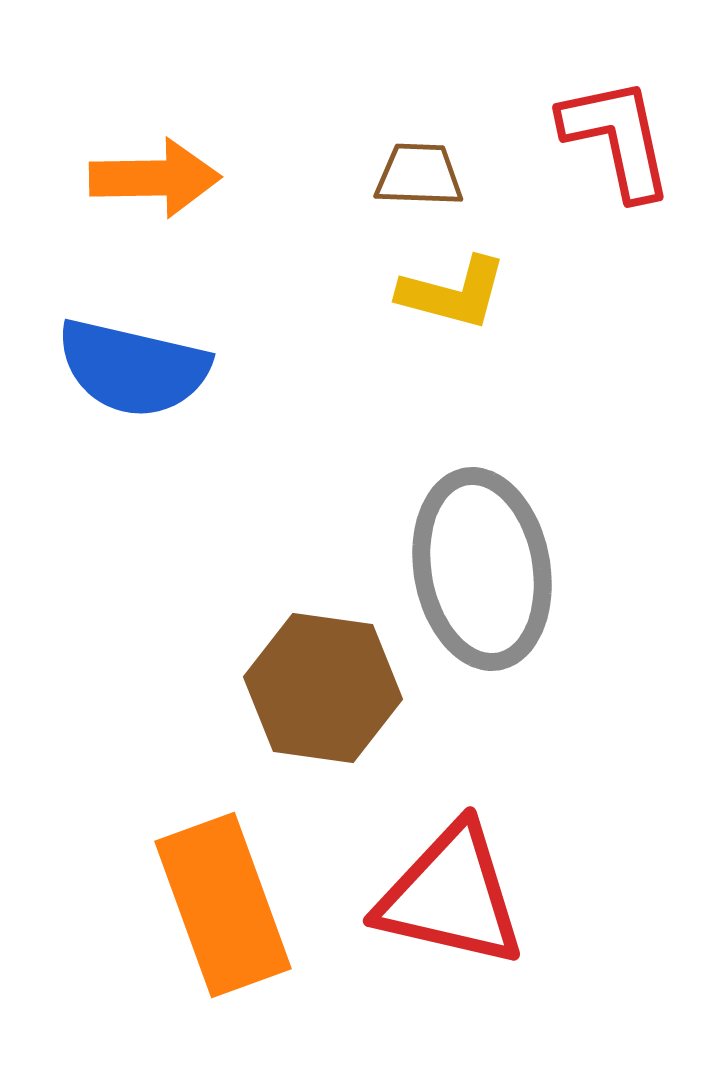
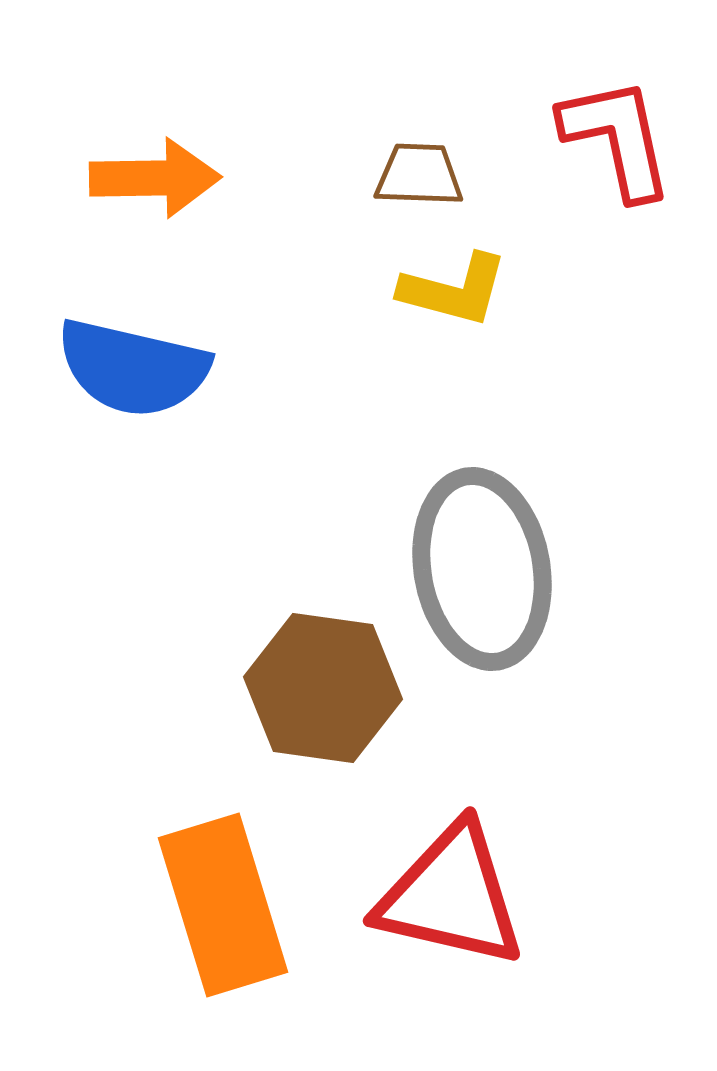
yellow L-shape: moved 1 px right, 3 px up
orange rectangle: rotated 3 degrees clockwise
